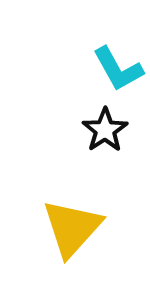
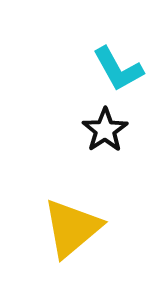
yellow triangle: rotated 8 degrees clockwise
